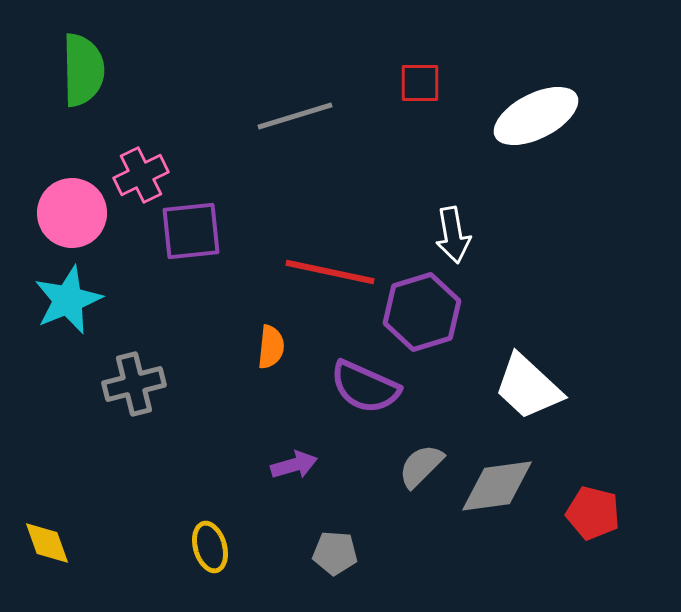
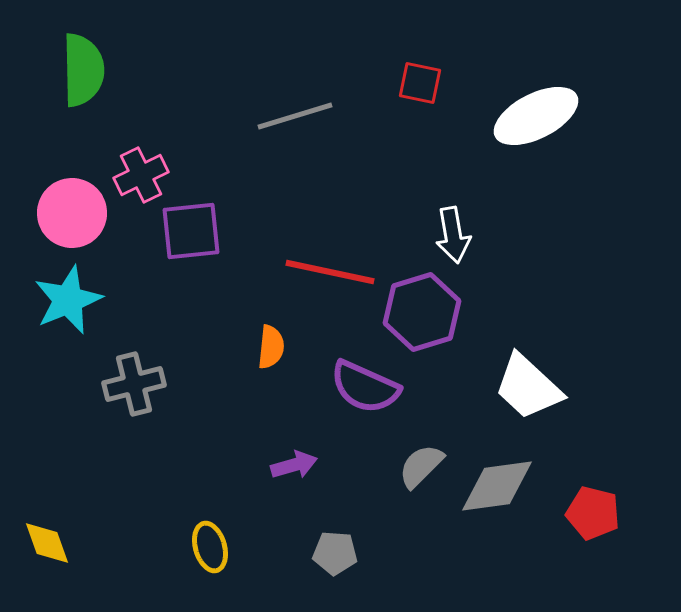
red square: rotated 12 degrees clockwise
